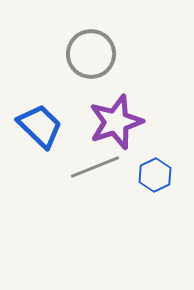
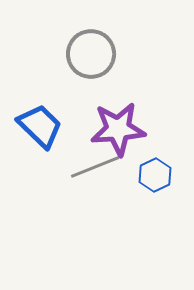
purple star: moved 2 px right, 7 px down; rotated 14 degrees clockwise
